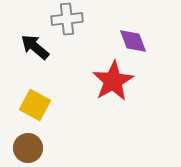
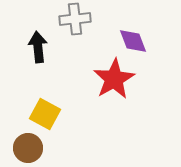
gray cross: moved 8 px right
black arrow: moved 3 px right; rotated 44 degrees clockwise
red star: moved 1 px right, 2 px up
yellow square: moved 10 px right, 9 px down
